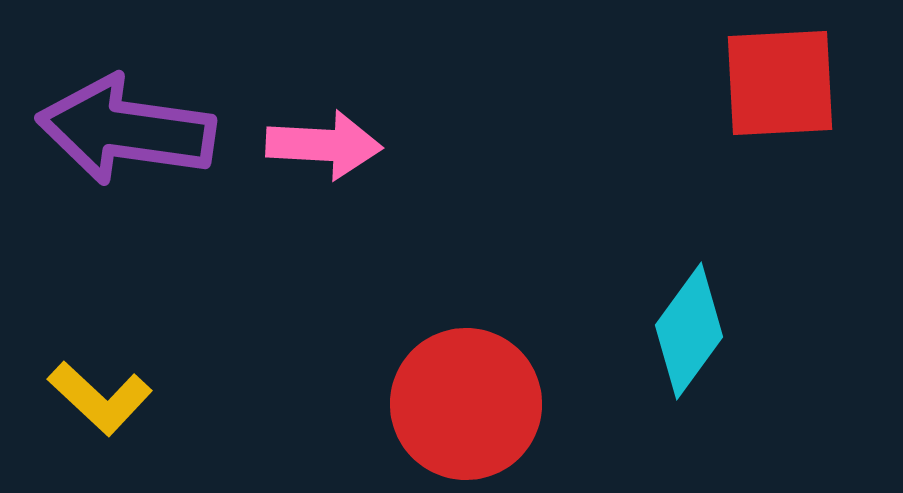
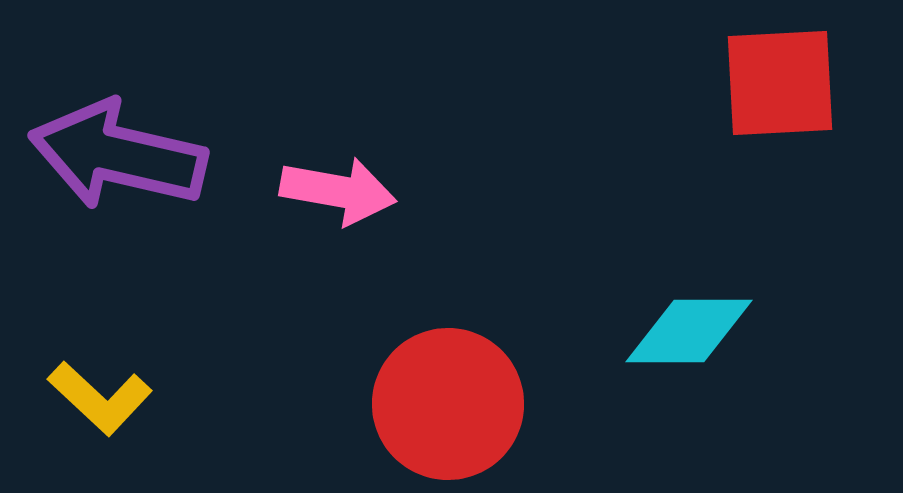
purple arrow: moved 8 px left, 25 px down; rotated 5 degrees clockwise
pink arrow: moved 14 px right, 46 px down; rotated 7 degrees clockwise
cyan diamond: rotated 54 degrees clockwise
red circle: moved 18 px left
